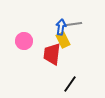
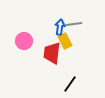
blue arrow: moved 1 px left
yellow rectangle: moved 2 px right, 1 px down
red trapezoid: moved 1 px up
